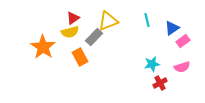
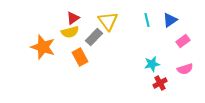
yellow triangle: rotated 45 degrees counterclockwise
blue triangle: moved 2 px left, 8 px up
orange star: rotated 15 degrees counterclockwise
pink semicircle: moved 3 px right, 2 px down
